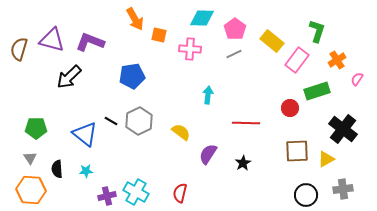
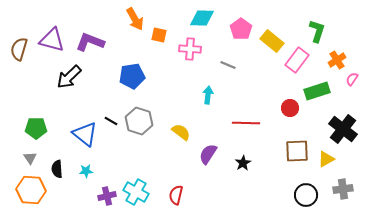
pink pentagon: moved 6 px right
gray line: moved 6 px left, 11 px down; rotated 49 degrees clockwise
pink semicircle: moved 5 px left
gray hexagon: rotated 16 degrees counterclockwise
red semicircle: moved 4 px left, 2 px down
